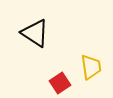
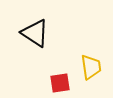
red square: rotated 25 degrees clockwise
